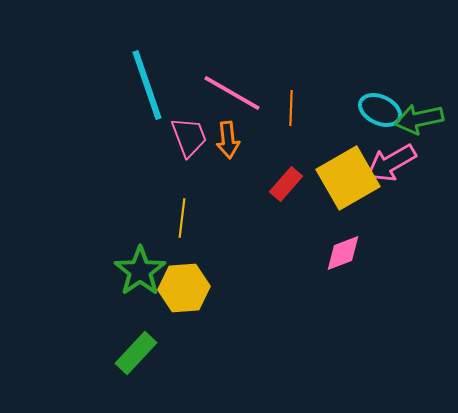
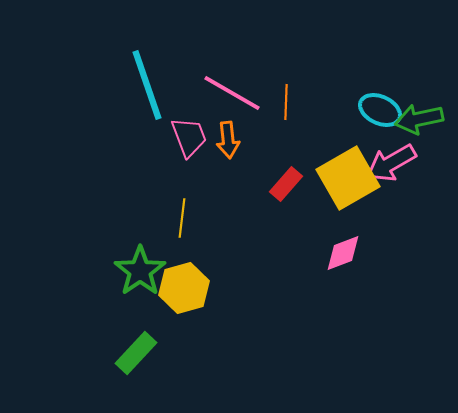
orange line: moved 5 px left, 6 px up
yellow hexagon: rotated 12 degrees counterclockwise
